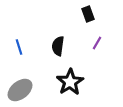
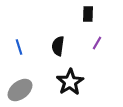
black rectangle: rotated 21 degrees clockwise
